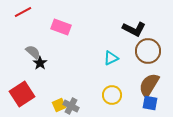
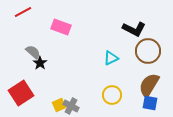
red square: moved 1 px left, 1 px up
